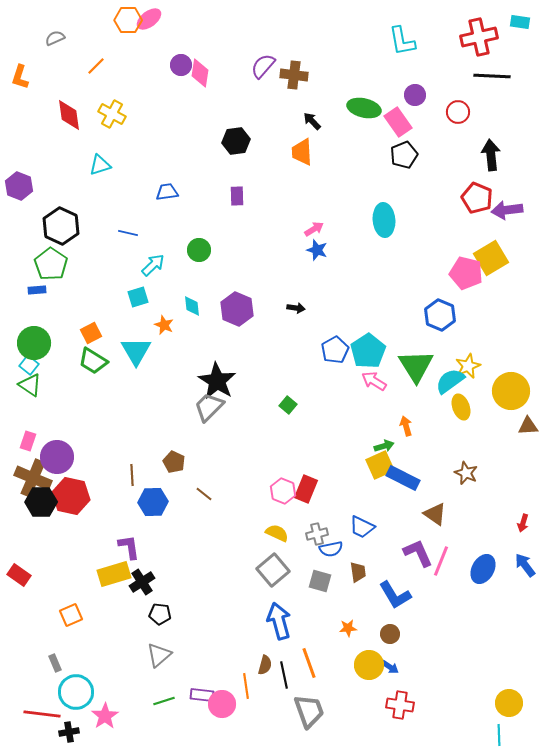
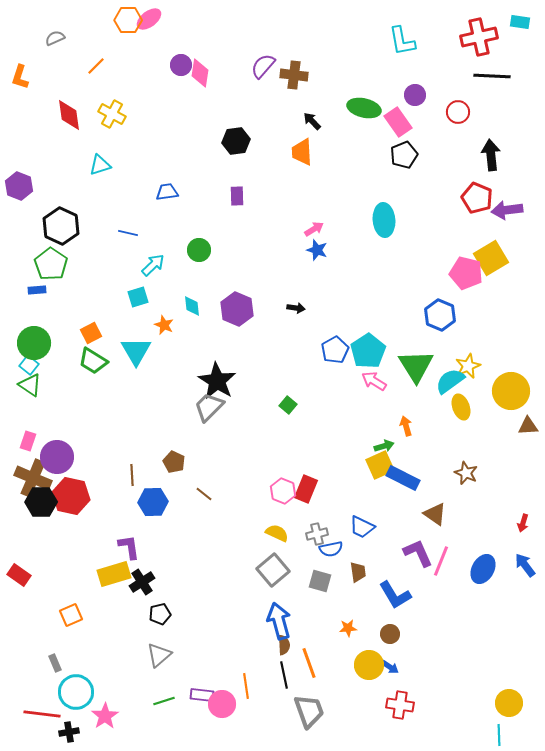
black pentagon at (160, 614): rotated 20 degrees counterclockwise
brown semicircle at (265, 665): moved 19 px right, 20 px up; rotated 18 degrees counterclockwise
